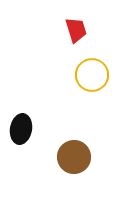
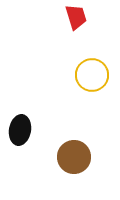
red trapezoid: moved 13 px up
black ellipse: moved 1 px left, 1 px down
